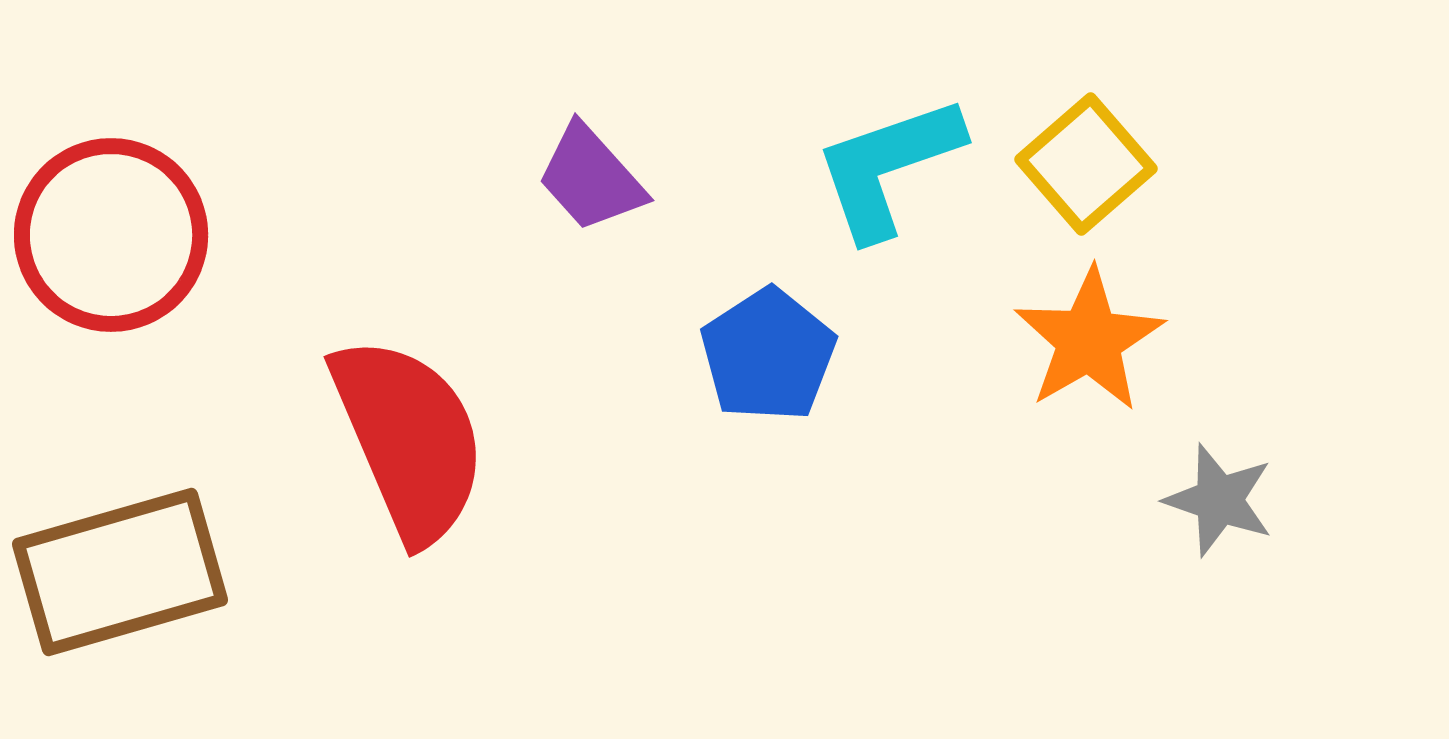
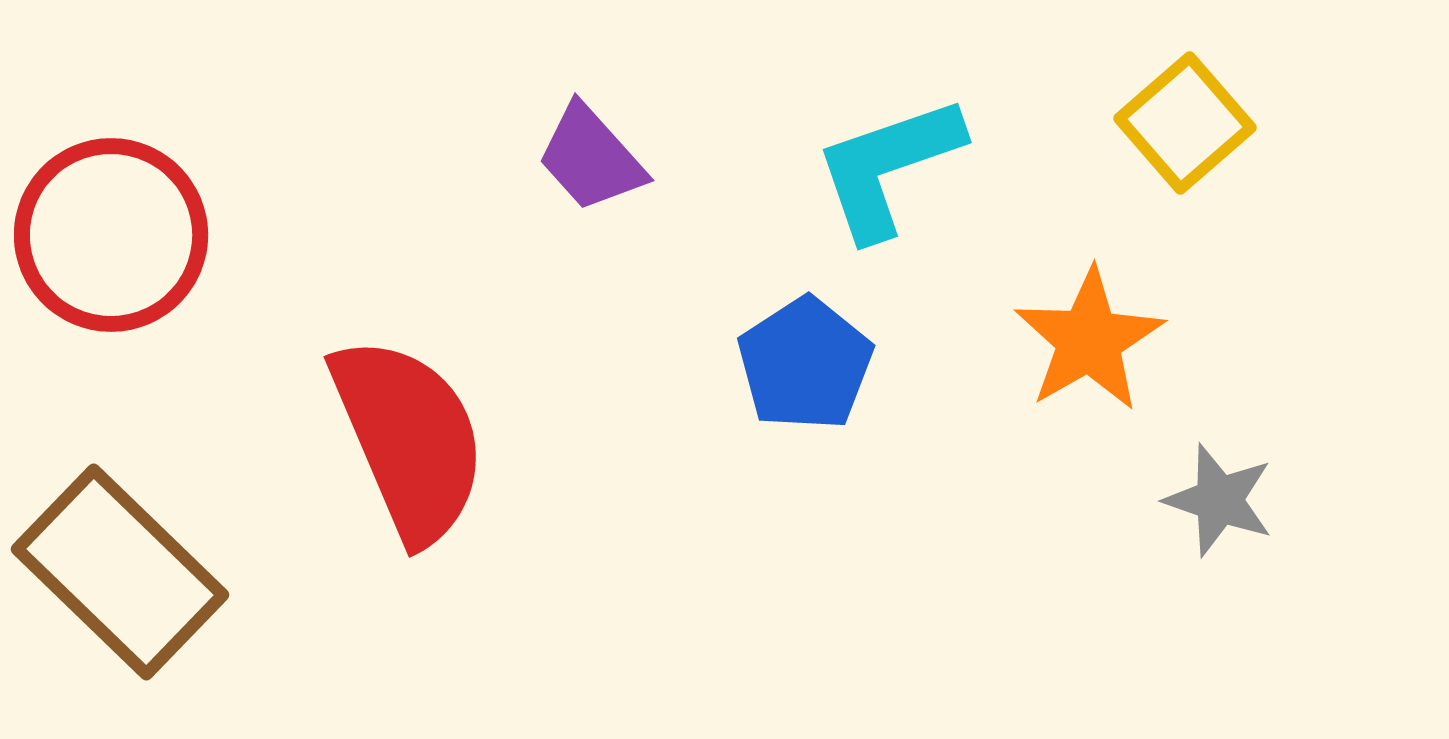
yellow square: moved 99 px right, 41 px up
purple trapezoid: moved 20 px up
blue pentagon: moved 37 px right, 9 px down
brown rectangle: rotated 60 degrees clockwise
